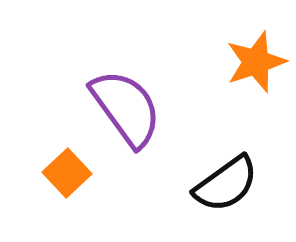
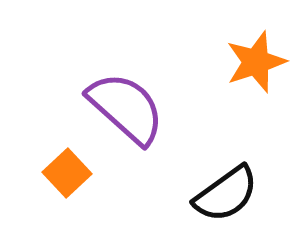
purple semicircle: rotated 12 degrees counterclockwise
black semicircle: moved 10 px down
